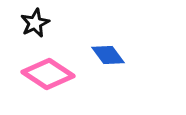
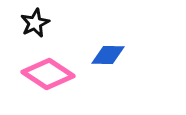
blue diamond: rotated 52 degrees counterclockwise
